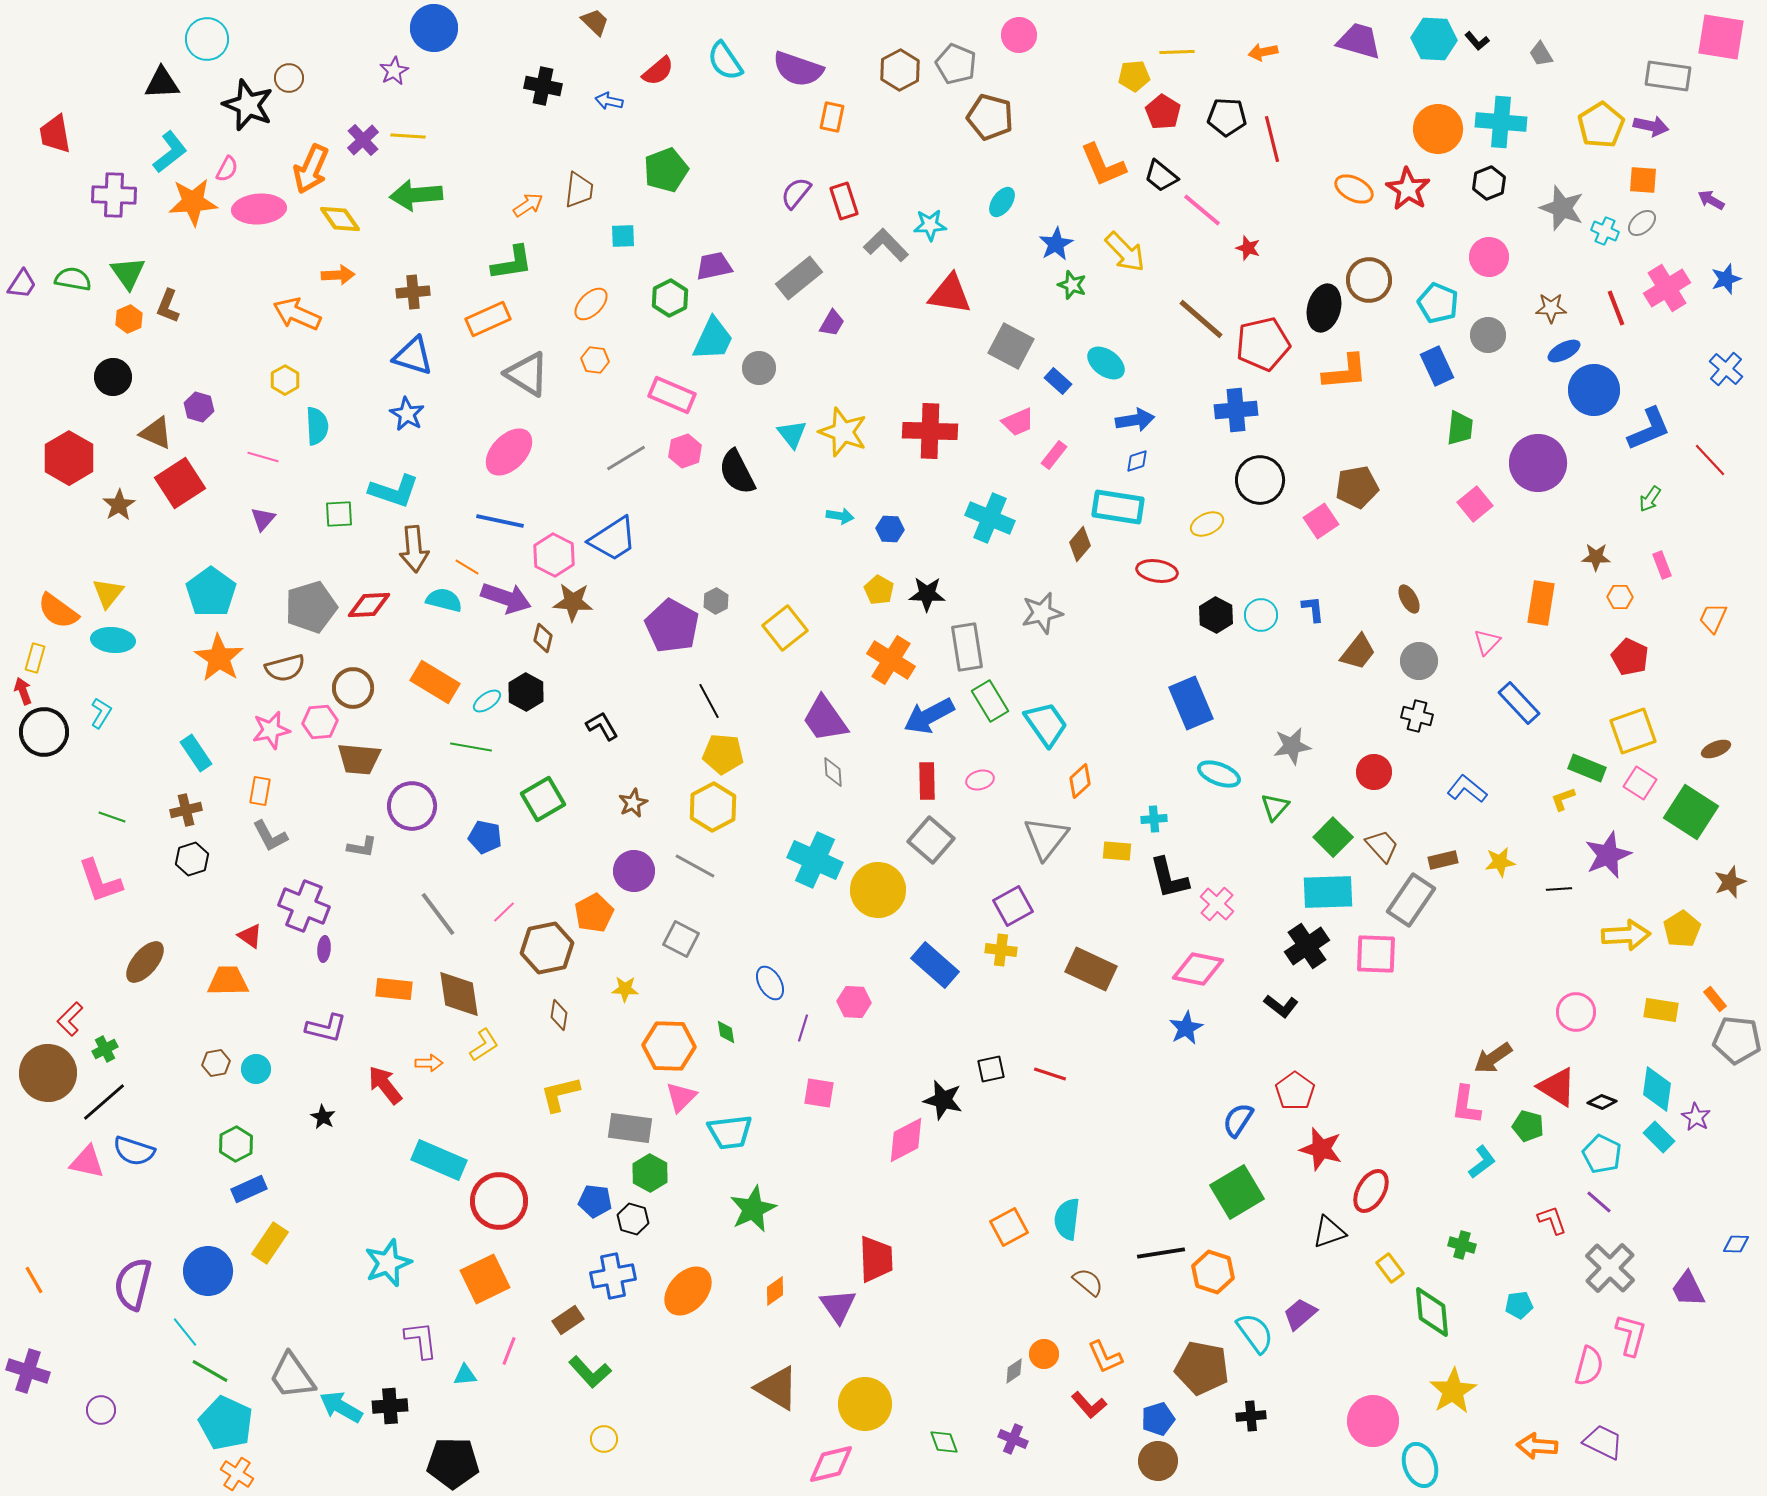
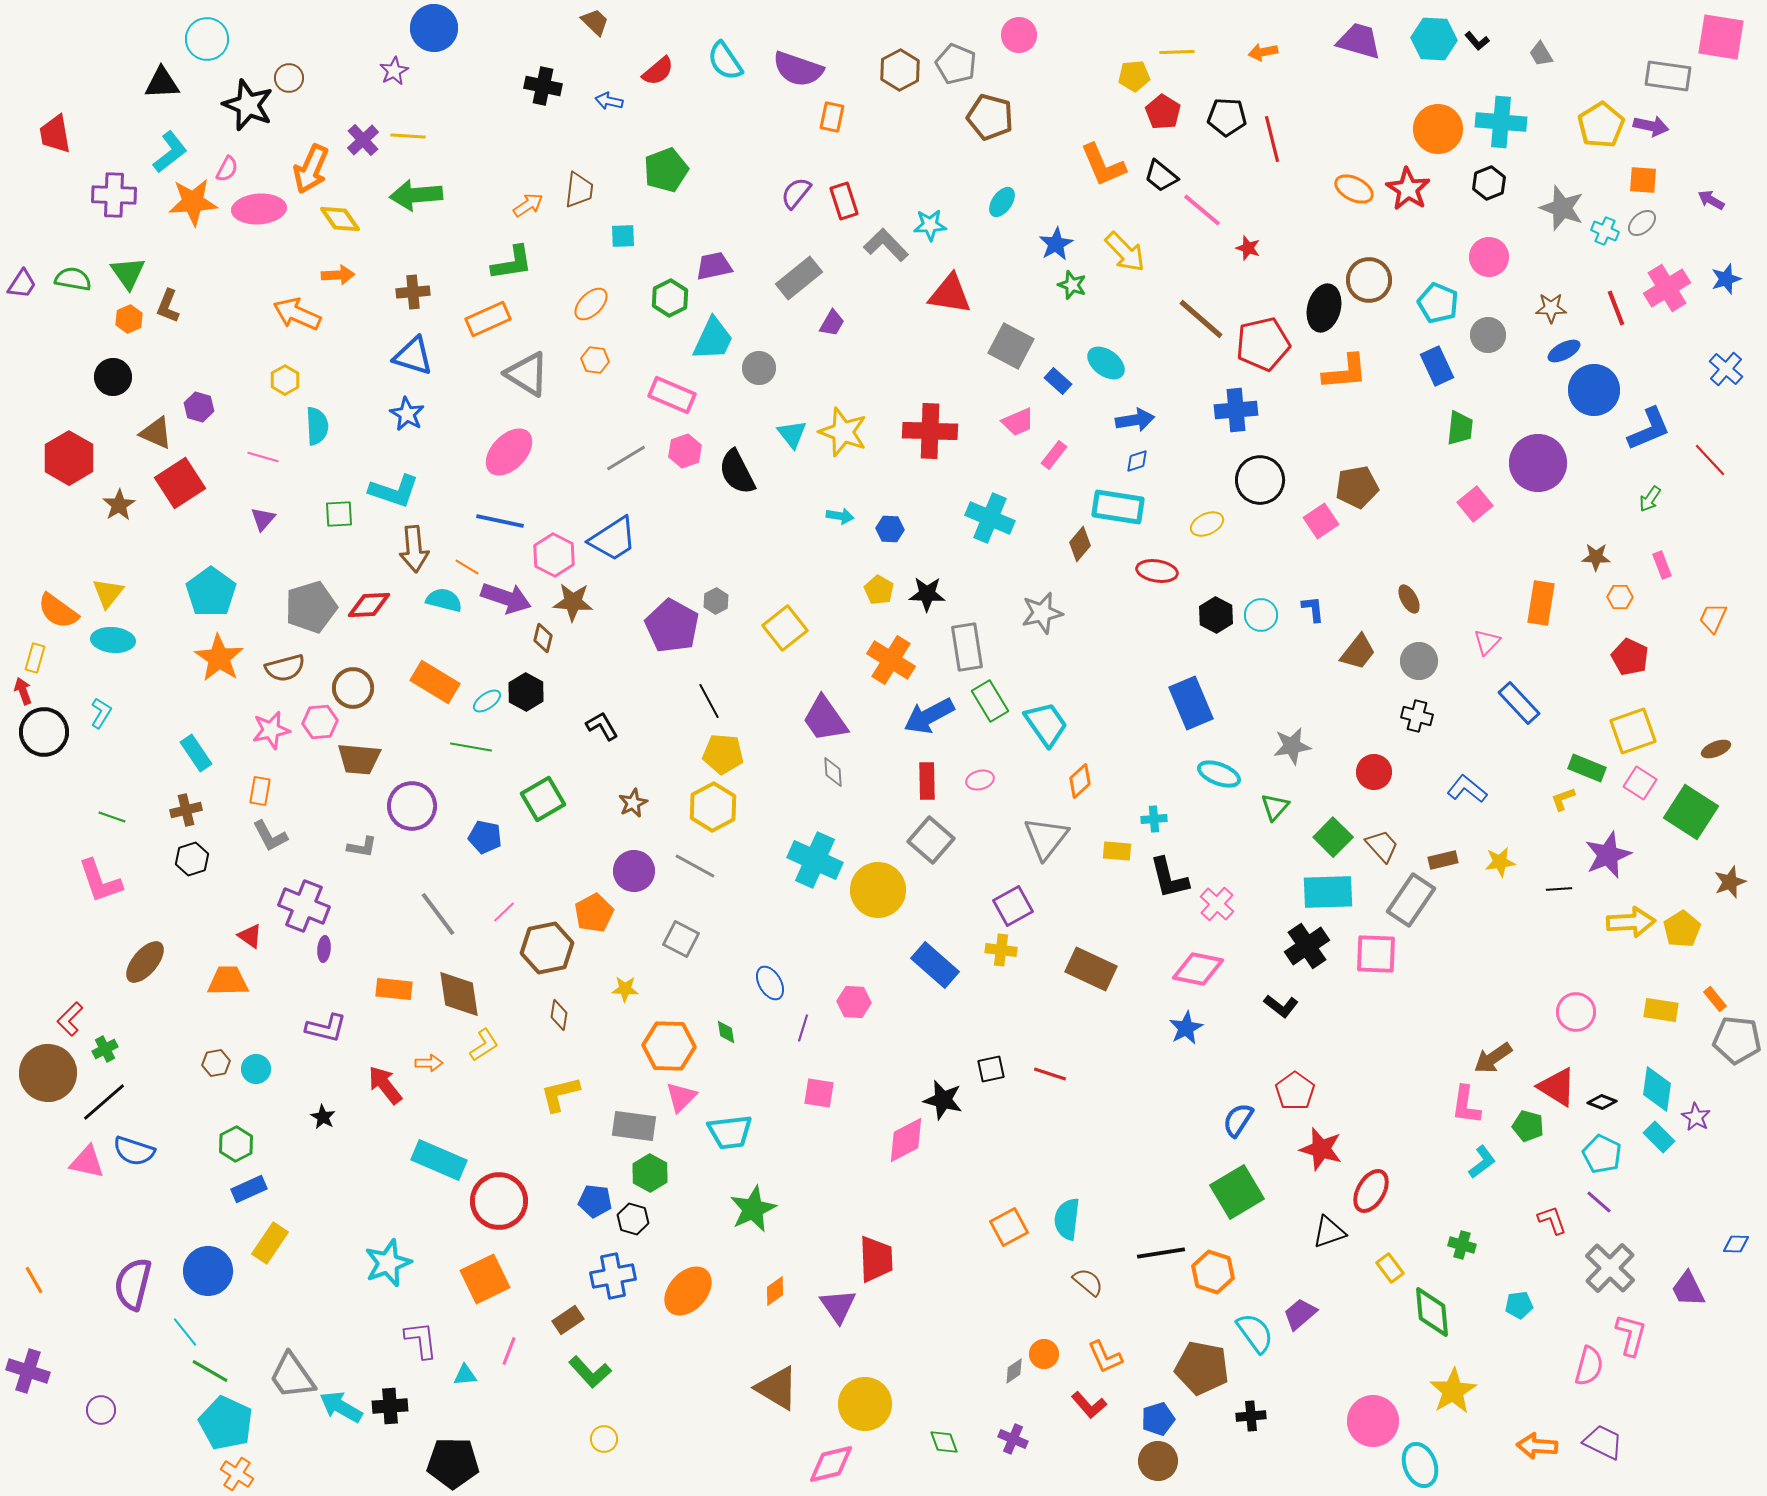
yellow arrow at (1626, 935): moved 5 px right, 13 px up
gray rectangle at (630, 1128): moved 4 px right, 2 px up
